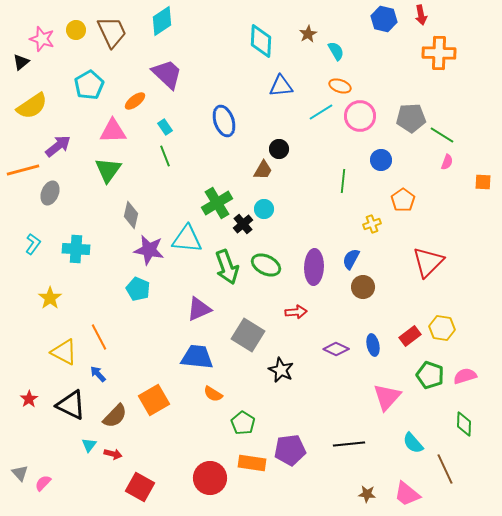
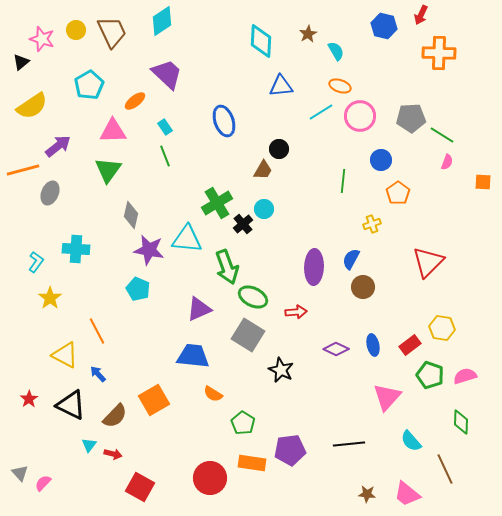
red arrow at (421, 15): rotated 36 degrees clockwise
blue hexagon at (384, 19): moved 7 px down
orange pentagon at (403, 200): moved 5 px left, 7 px up
cyan L-shape at (33, 244): moved 3 px right, 18 px down
green ellipse at (266, 265): moved 13 px left, 32 px down
red rectangle at (410, 336): moved 9 px down
orange line at (99, 337): moved 2 px left, 6 px up
yellow triangle at (64, 352): moved 1 px right, 3 px down
blue trapezoid at (197, 357): moved 4 px left, 1 px up
green diamond at (464, 424): moved 3 px left, 2 px up
cyan semicircle at (413, 443): moved 2 px left, 2 px up
